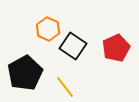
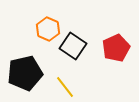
black pentagon: rotated 16 degrees clockwise
